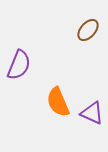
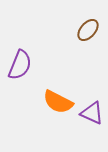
purple semicircle: moved 1 px right
orange semicircle: rotated 40 degrees counterclockwise
